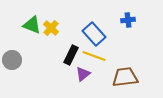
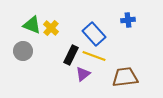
gray circle: moved 11 px right, 9 px up
